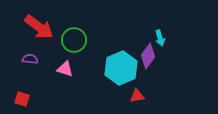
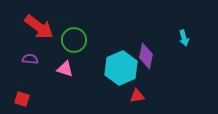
cyan arrow: moved 24 px right
purple diamond: moved 2 px left; rotated 25 degrees counterclockwise
